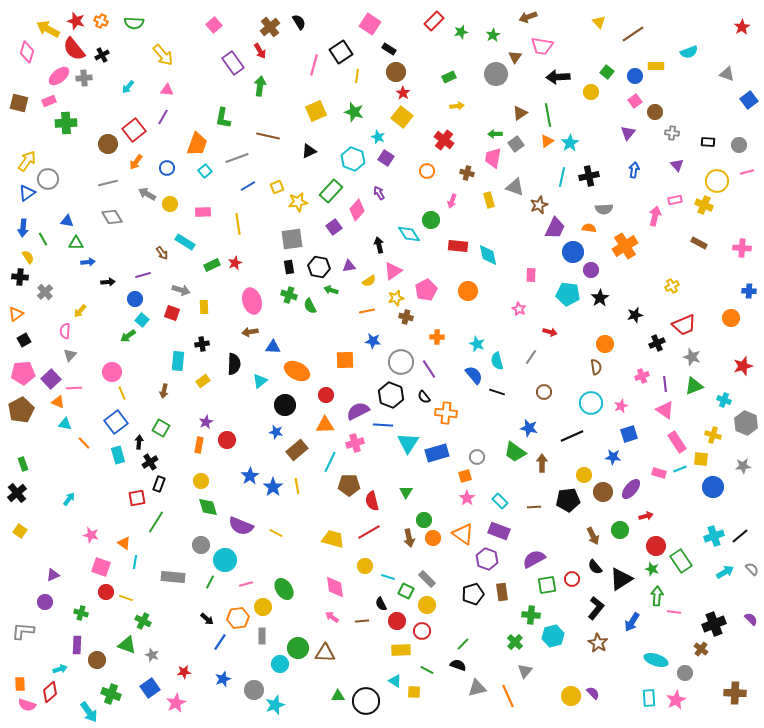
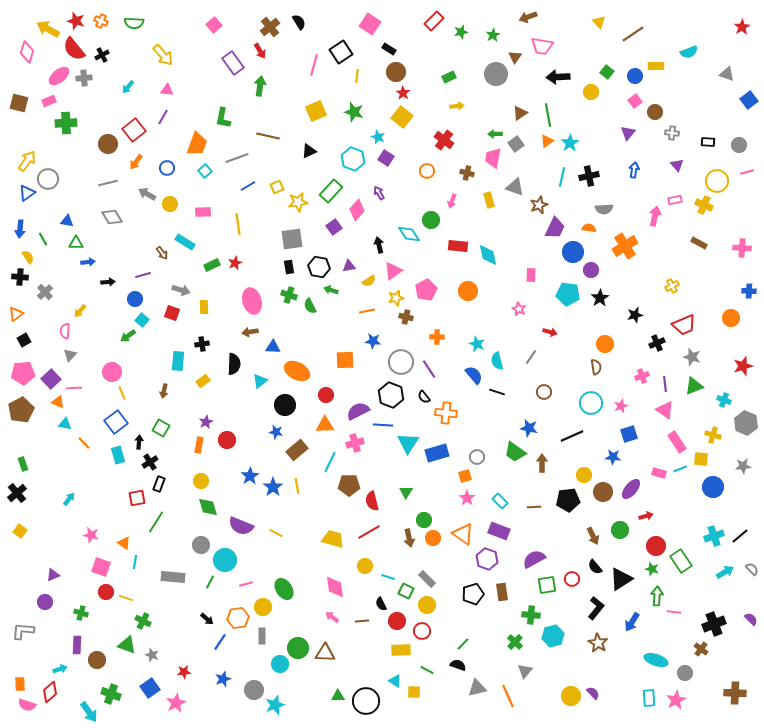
blue arrow at (23, 228): moved 3 px left, 1 px down
